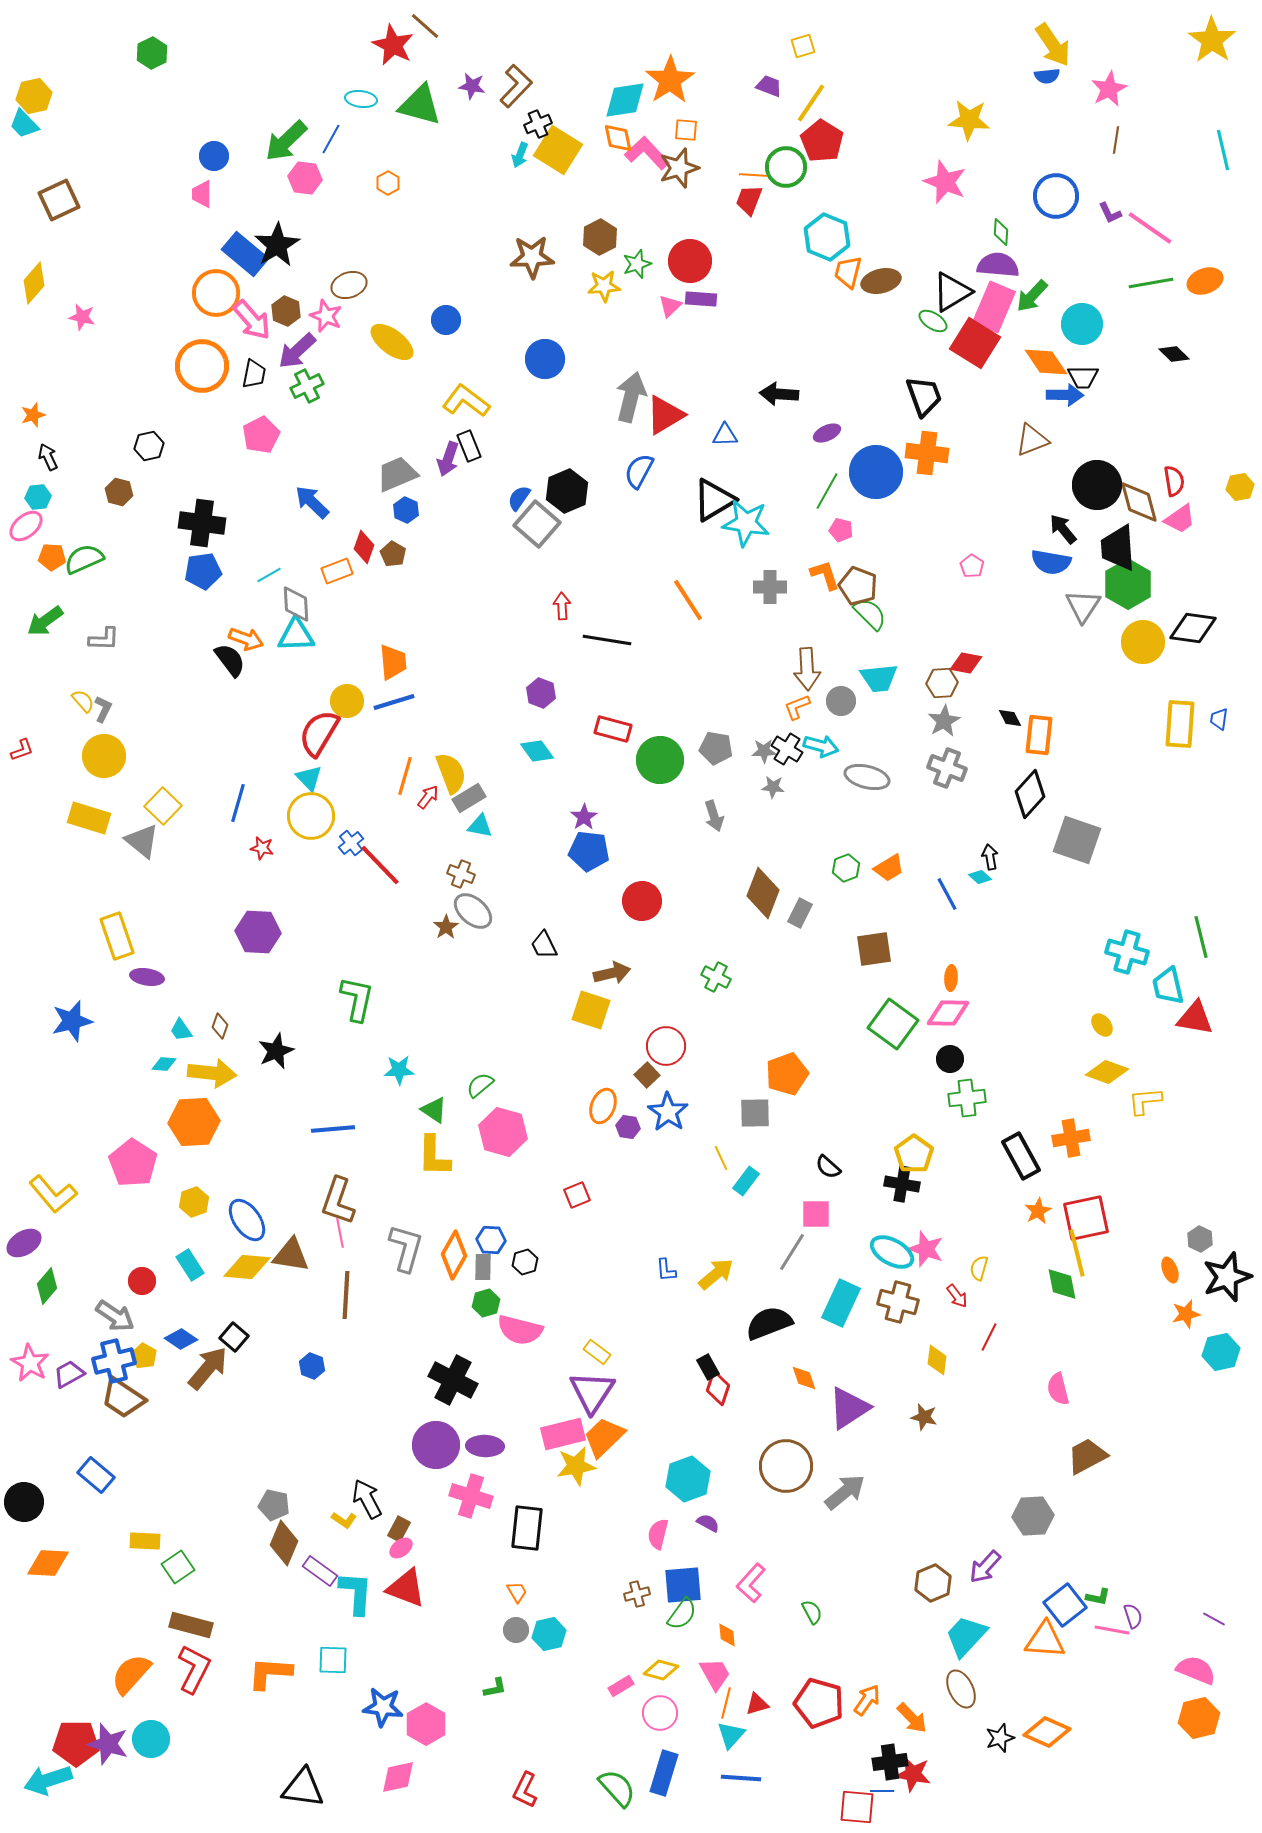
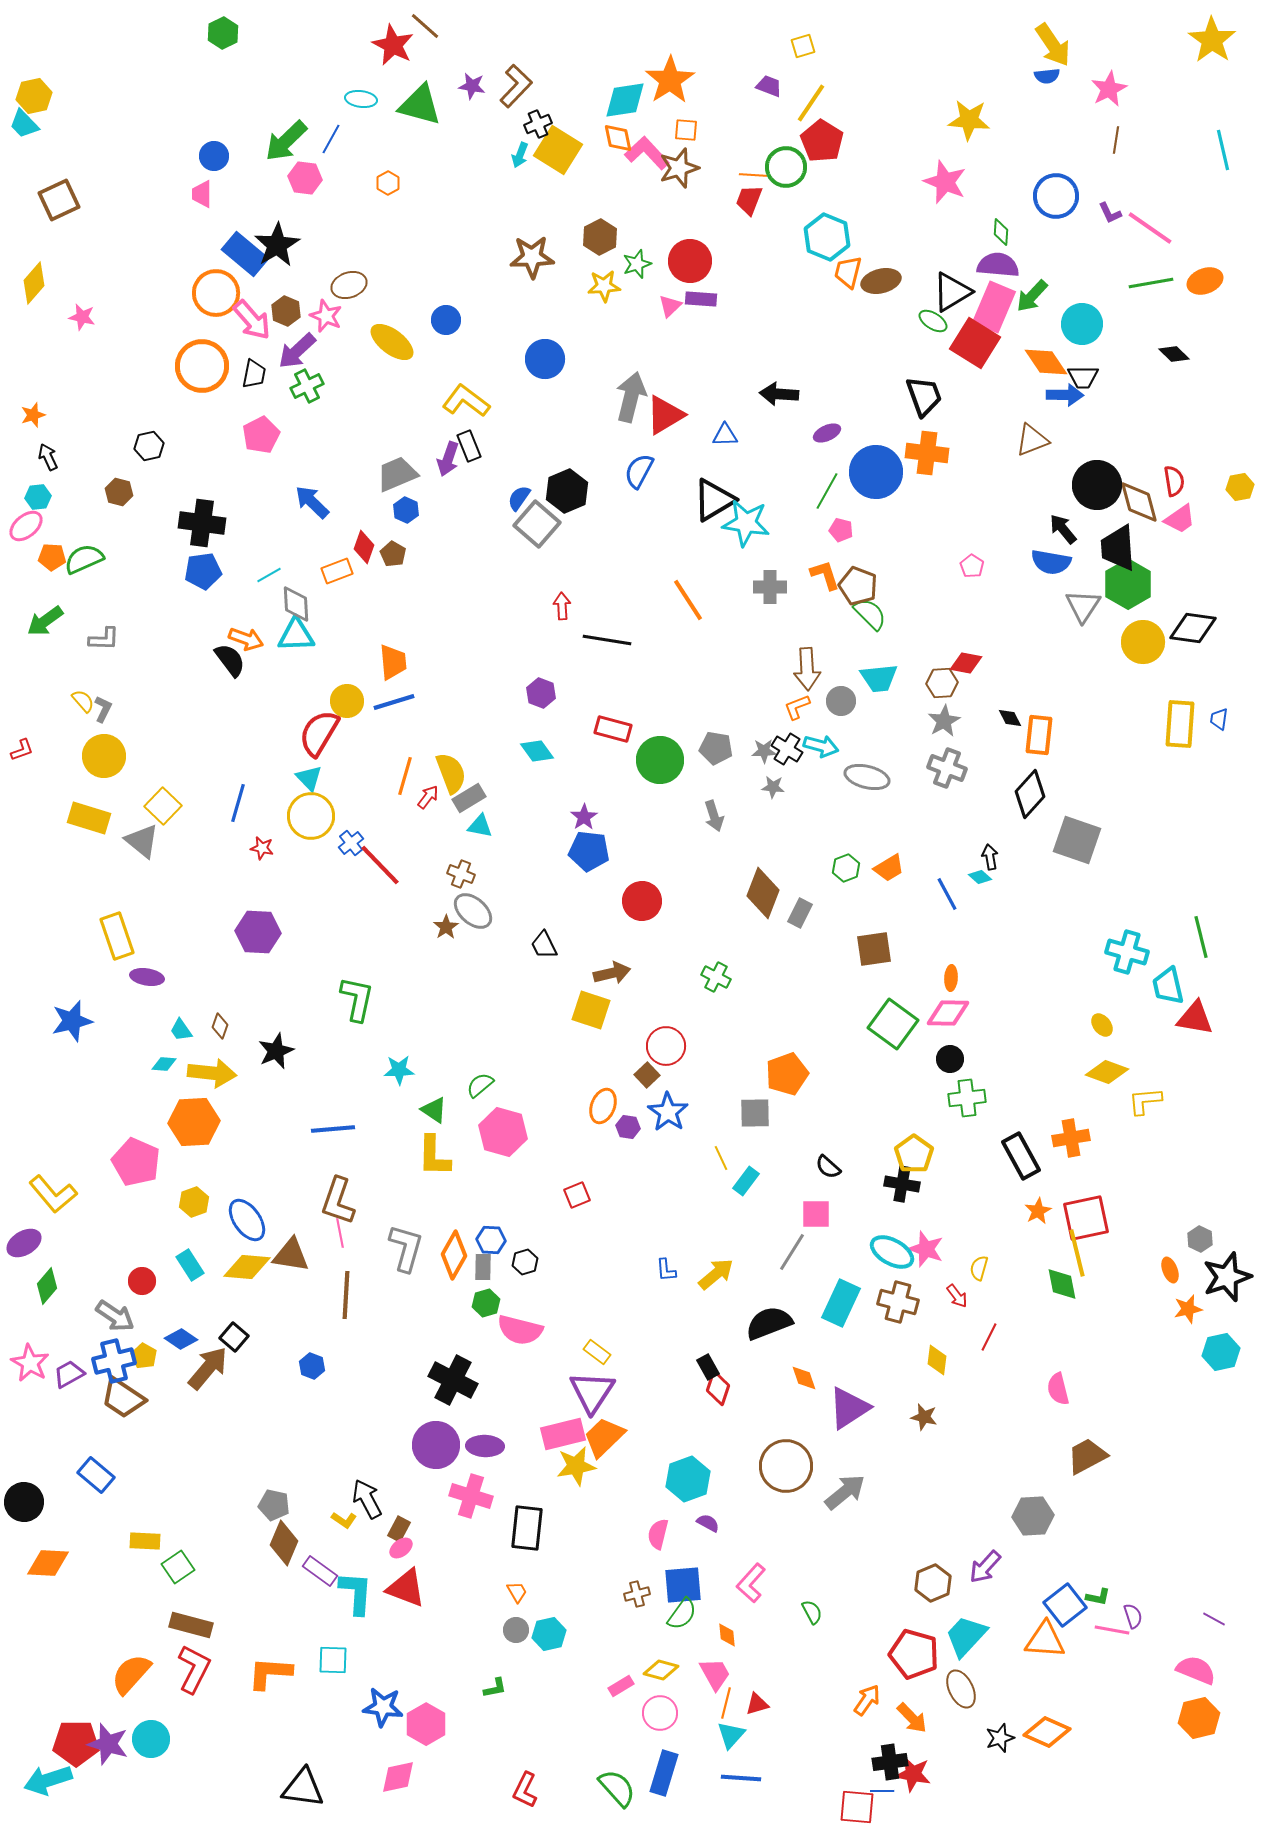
green hexagon at (152, 53): moved 71 px right, 20 px up
pink pentagon at (133, 1163): moved 3 px right, 1 px up; rotated 9 degrees counterclockwise
orange star at (1186, 1314): moved 2 px right, 5 px up
red pentagon at (819, 1703): moved 95 px right, 49 px up
